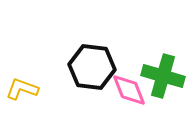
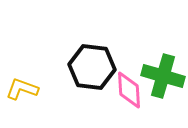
pink diamond: rotated 18 degrees clockwise
